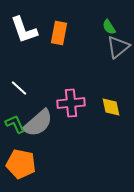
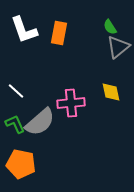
green semicircle: moved 1 px right
white line: moved 3 px left, 3 px down
yellow diamond: moved 15 px up
gray semicircle: moved 2 px right, 1 px up
